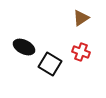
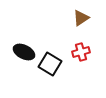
black ellipse: moved 5 px down
red cross: rotated 36 degrees counterclockwise
